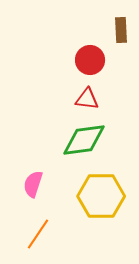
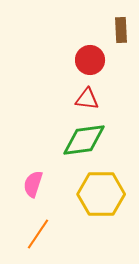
yellow hexagon: moved 2 px up
